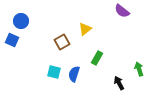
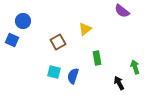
blue circle: moved 2 px right
brown square: moved 4 px left
green rectangle: rotated 40 degrees counterclockwise
green arrow: moved 4 px left, 2 px up
blue semicircle: moved 1 px left, 2 px down
